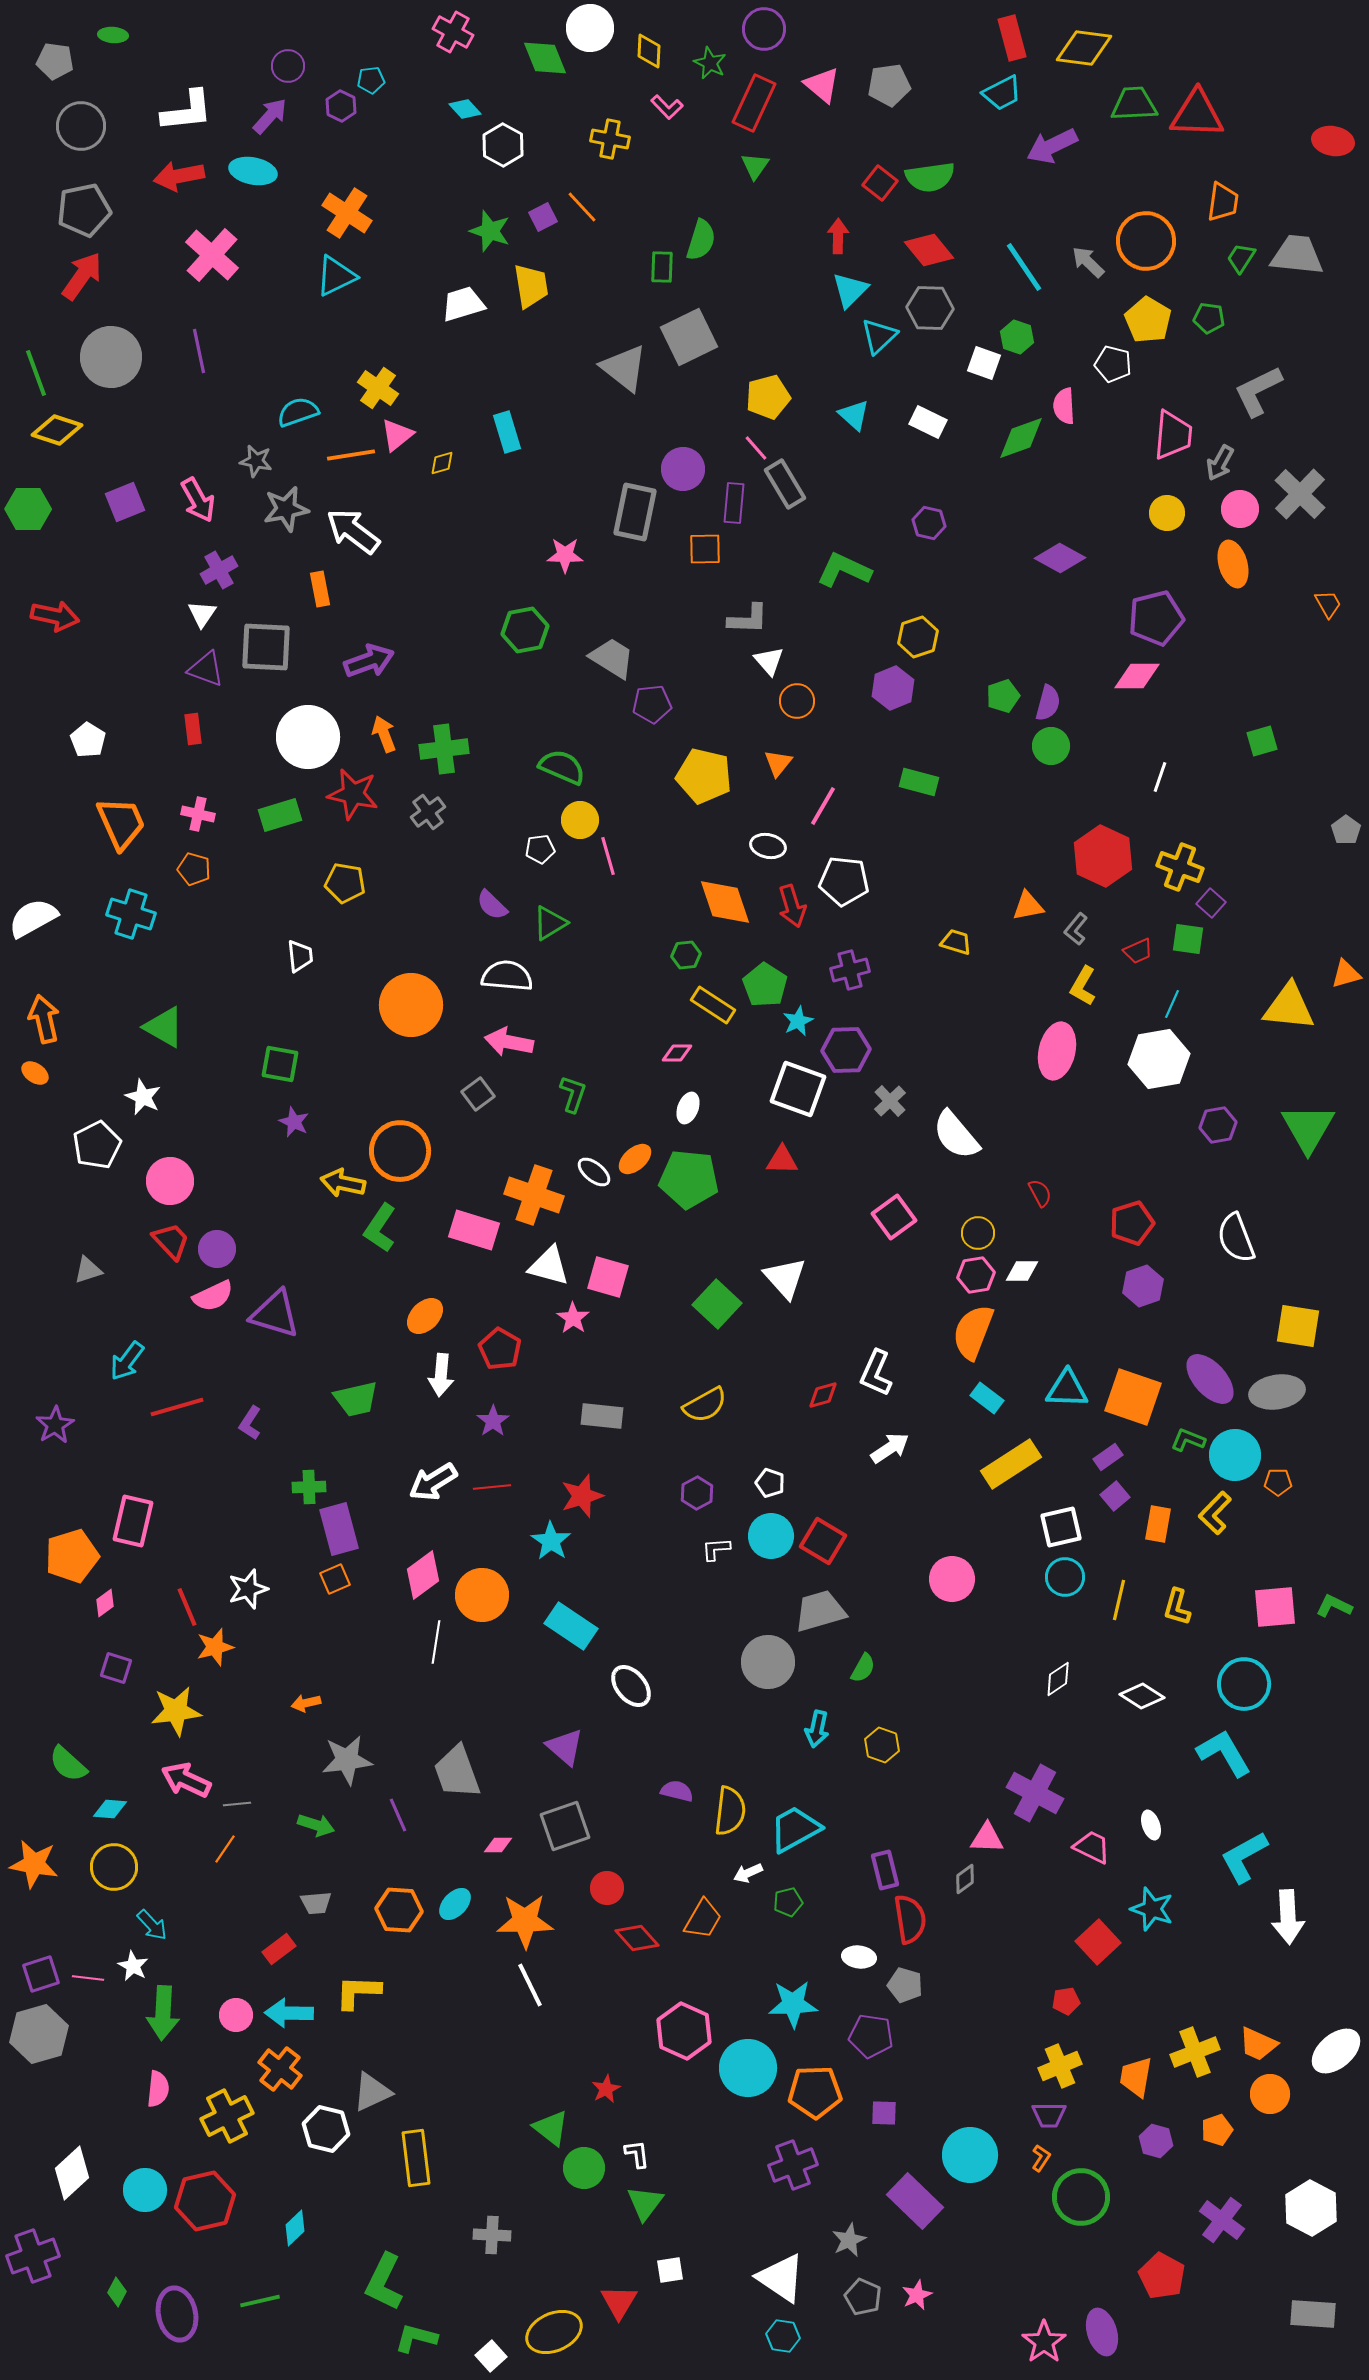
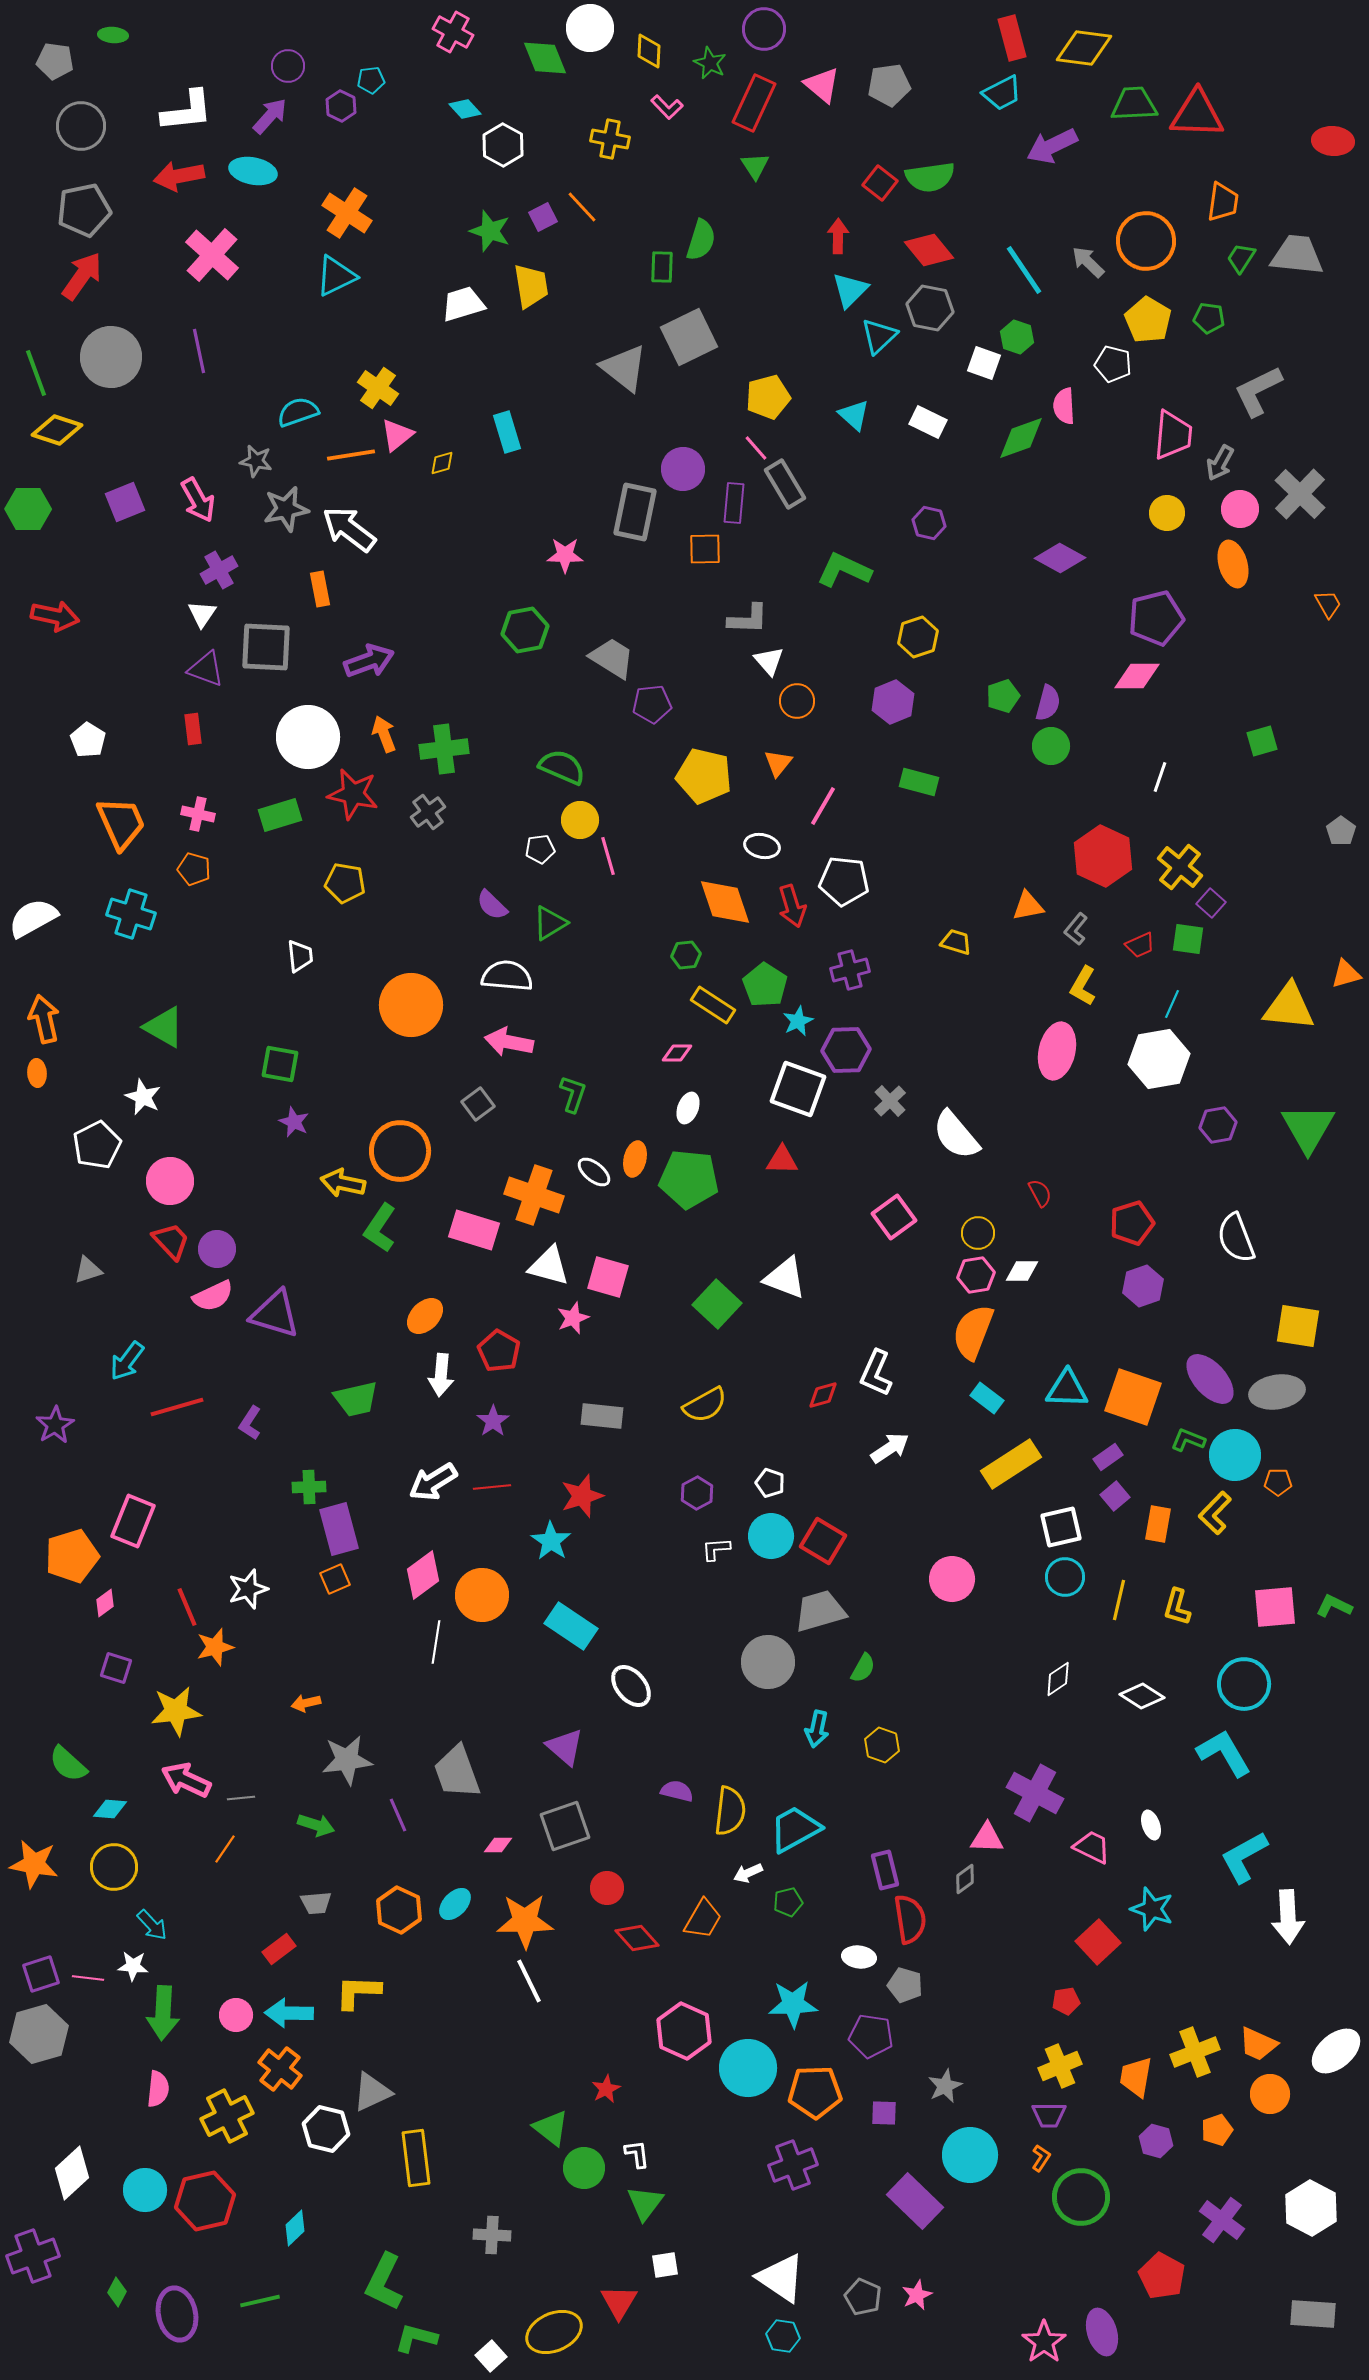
red ellipse at (1333, 141): rotated 6 degrees counterclockwise
green triangle at (755, 166): rotated 8 degrees counterclockwise
cyan line at (1024, 267): moved 3 px down
gray hexagon at (930, 308): rotated 9 degrees clockwise
white arrow at (353, 531): moved 4 px left, 2 px up
purple hexagon at (893, 688): moved 14 px down
gray pentagon at (1346, 830): moved 5 px left, 1 px down
white ellipse at (768, 846): moved 6 px left
yellow cross at (1180, 867): rotated 18 degrees clockwise
red trapezoid at (1138, 951): moved 2 px right, 6 px up
orange ellipse at (35, 1073): moved 2 px right; rotated 52 degrees clockwise
gray square at (478, 1094): moved 10 px down
orange ellipse at (635, 1159): rotated 36 degrees counterclockwise
white triangle at (785, 1278): rotated 27 degrees counterclockwise
pink star at (573, 1318): rotated 16 degrees clockwise
red pentagon at (500, 1349): moved 1 px left, 2 px down
pink rectangle at (133, 1521): rotated 9 degrees clockwise
gray line at (237, 1804): moved 4 px right, 6 px up
orange hexagon at (399, 1910): rotated 21 degrees clockwise
white star at (133, 1966): rotated 24 degrees counterclockwise
white line at (530, 1985): moved 1 px left, 4 px up
gray star at (849, 2240): moved 96 px right, 154 px up
white square at (670, 2270): moved 5 px left, 5 px up
